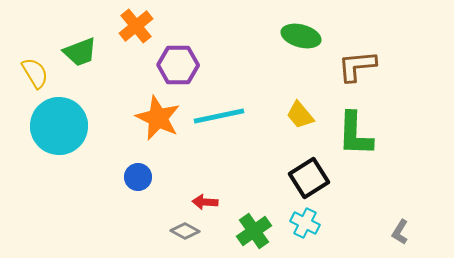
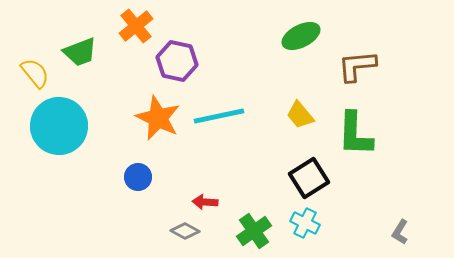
green ellipse: rotated 42 degrees counterclockwise
purple hexagon: moved 1 px left, 4 px up; rotated 12 degrees clockwise
yellow semicircle: rotated 8 degrees counterclockwise
